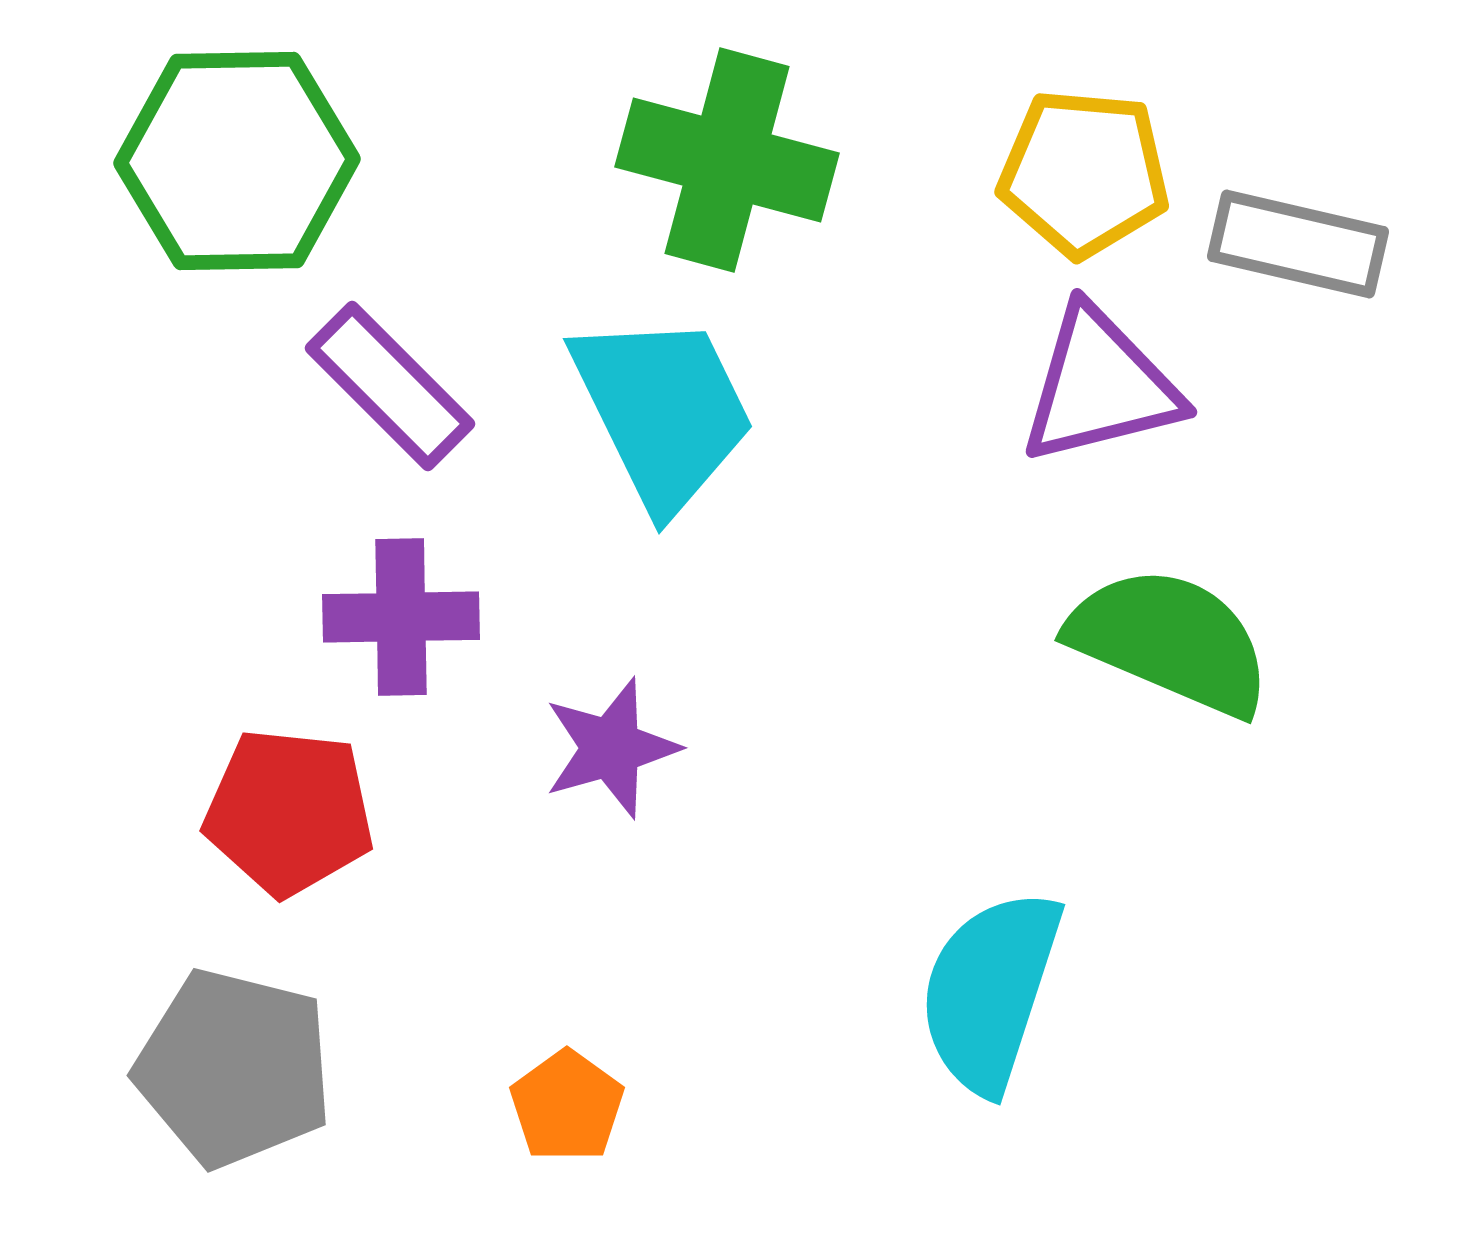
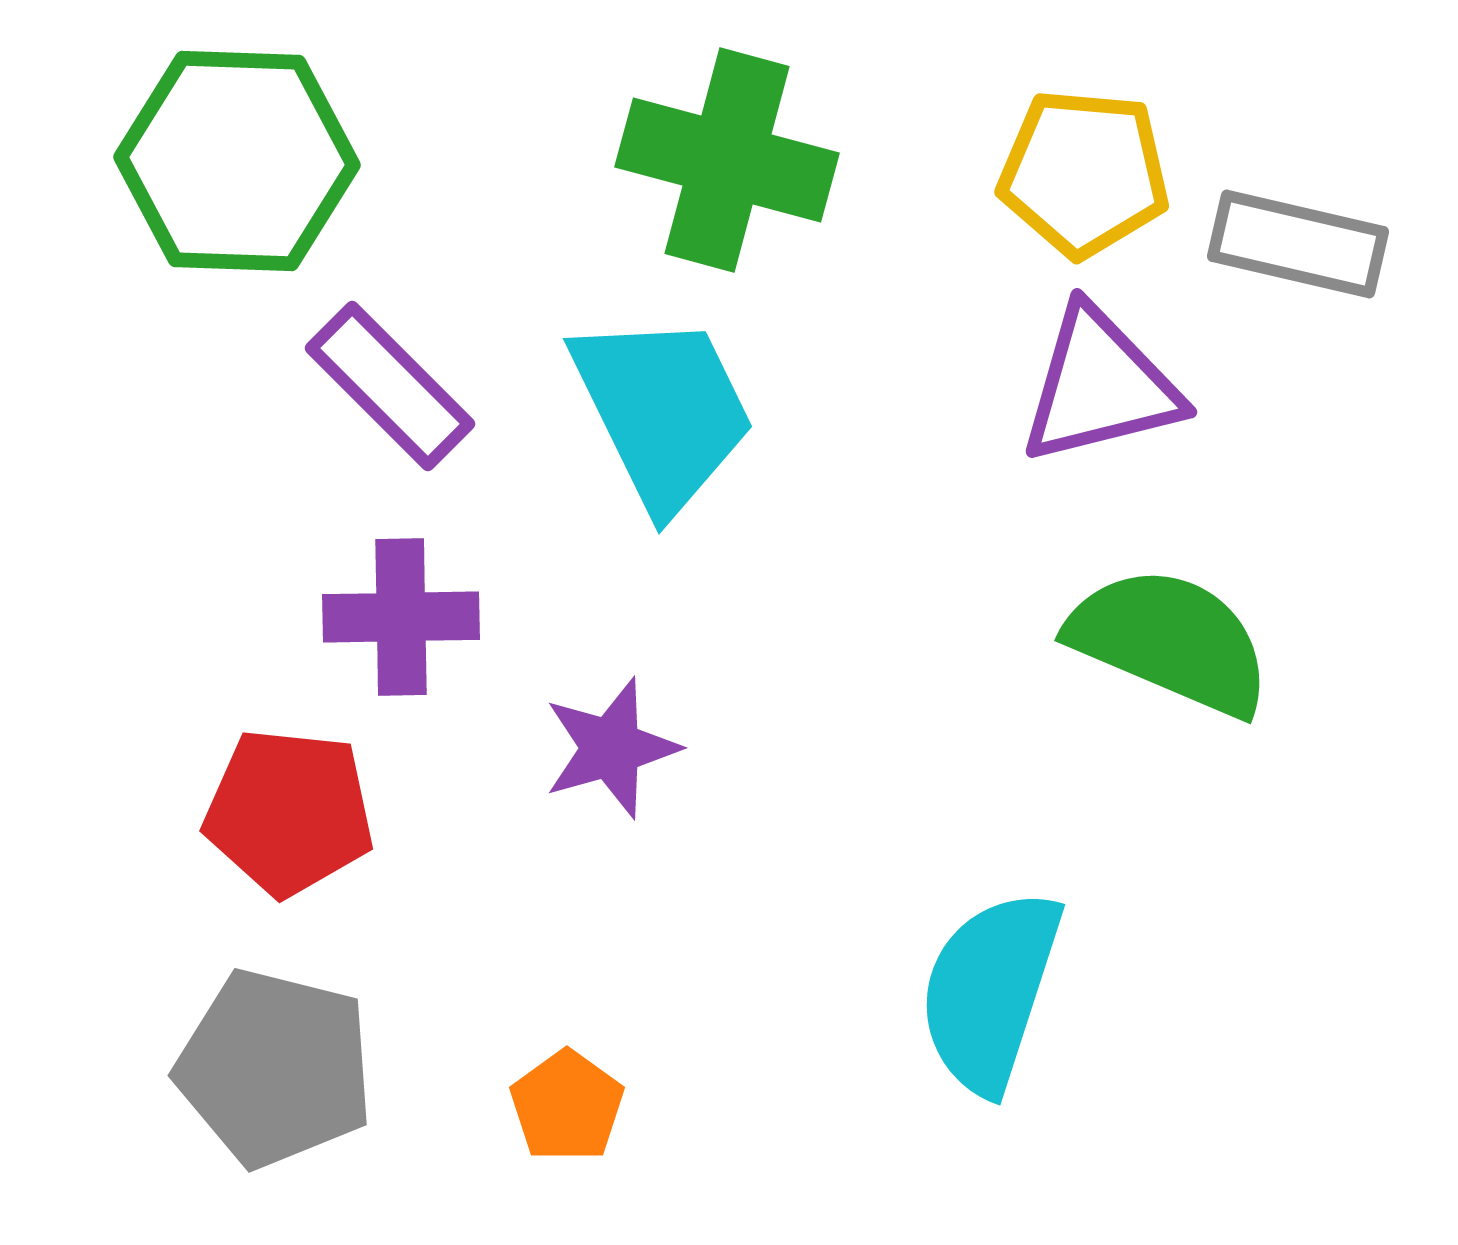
green hexagon: rotated 3 degrees clockwise
gray pentagon: moved 41 px right
